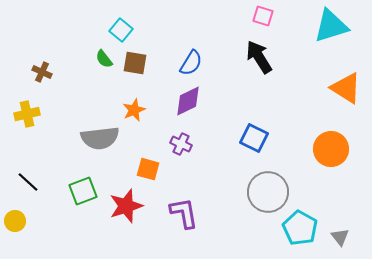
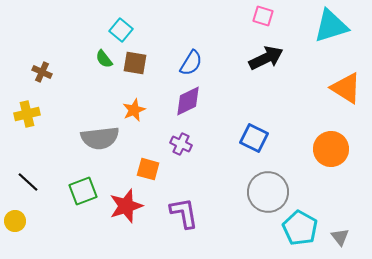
black arrow: moved 7 px right, 1 px down; rotated 96 degrees clockwise
